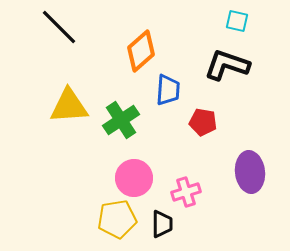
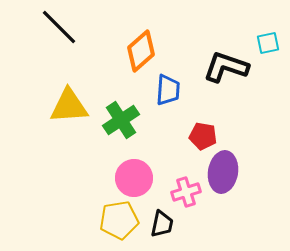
cyan square: moved 31 px right, 22 px down; rotated 25 degrees counterclockwise
black L-shape: moved 1 px left, 2 px down
red pentagon: moved 14 px down
purple ellipse: moved 27 px left; rotated 15 degrees clockwise
yellow pentagon: moved 2 px right, 1 px down
black trapezoid: rotated 12 degrees clockwise
